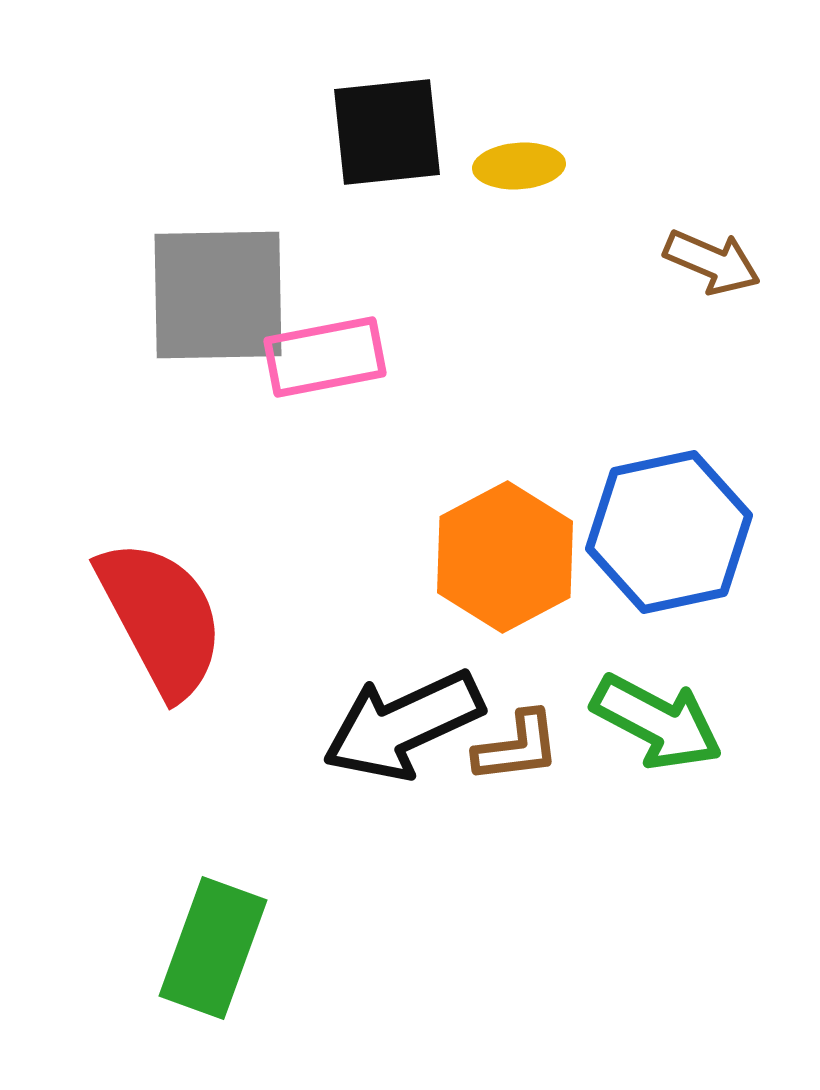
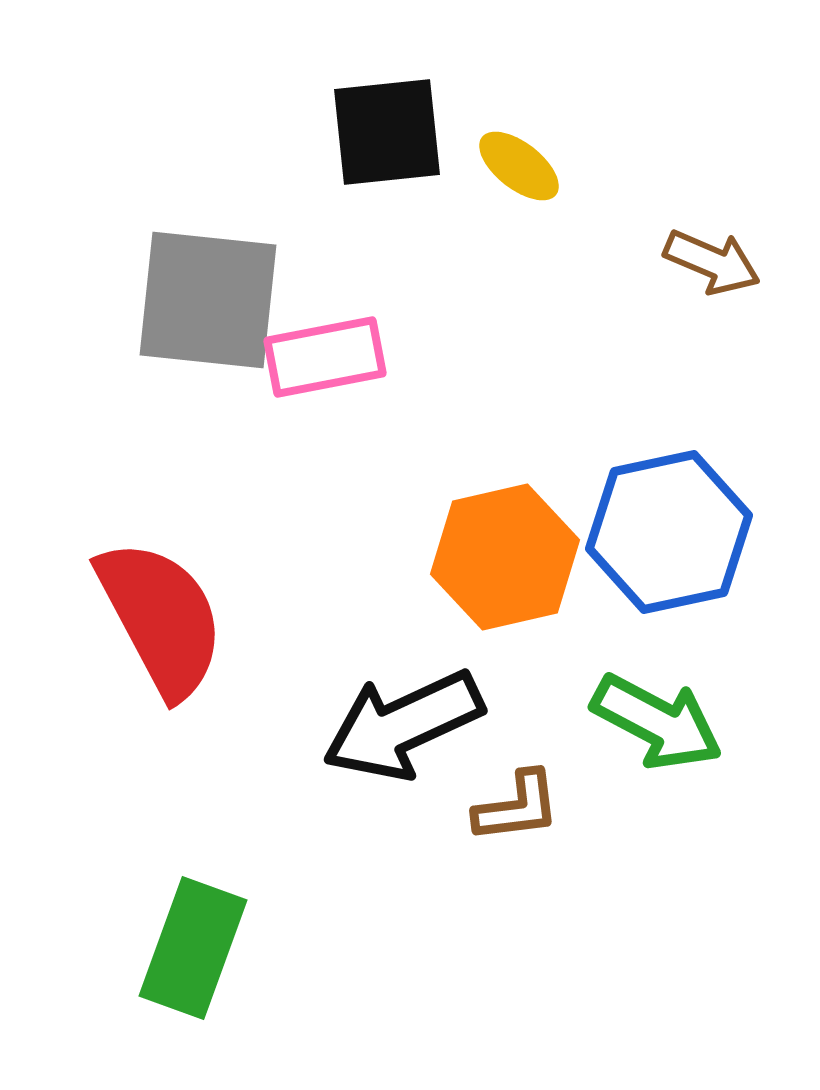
yellow ellipse: rotated 42 degrees clockwise
gray square: moved 10 px left, 5 px down; rotated 7 degrees clockwise
orange hexagon: rotated 15 degrees clockwise
brown L-shape: moved 60 px down
green rectangle: moved 20 px left
